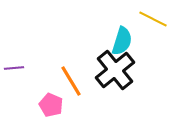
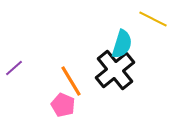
cyan semicircle: moved 3 px down
purple line: rotated 36 degrees counterclockwise
pink pentagon: moved 12 px right
